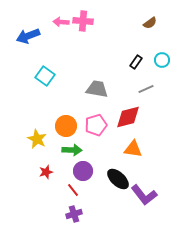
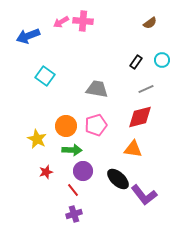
pink arrow: rotated 35 degrees counterclockwise
red diamond: moved 12 px right
